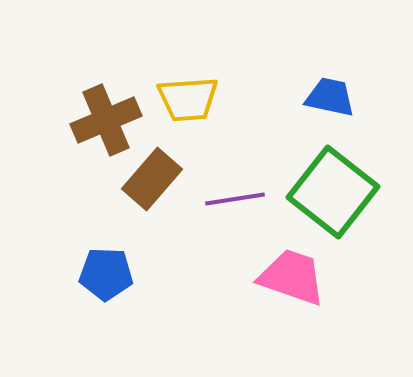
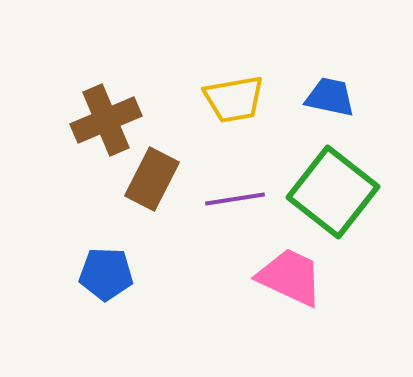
yellow trapezoid: moved 46 px right; rotated 6 degrees counterclockwise
brown rectangle: rotated 14 degrees counterclockwise
pink trapezoid: moved 2 px left; rotated 6 degrees clockwise
